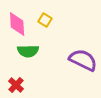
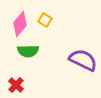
pink diamond: moved 3 px right; rotated 45 degrees clockwise
